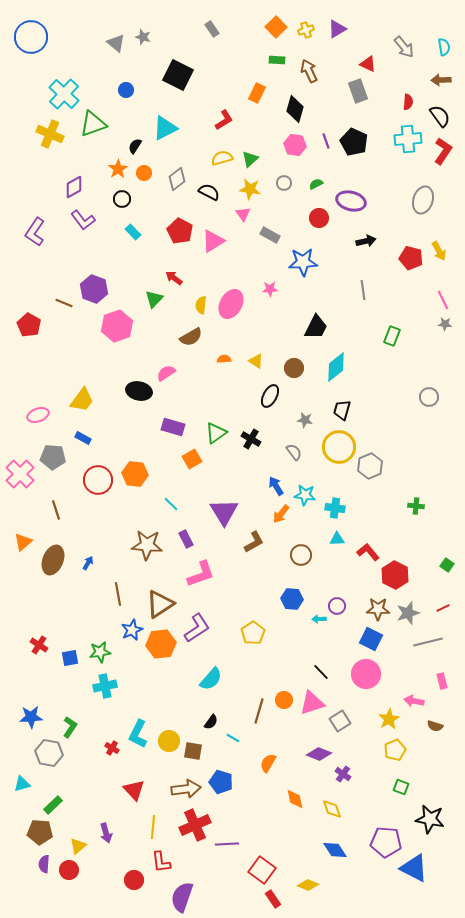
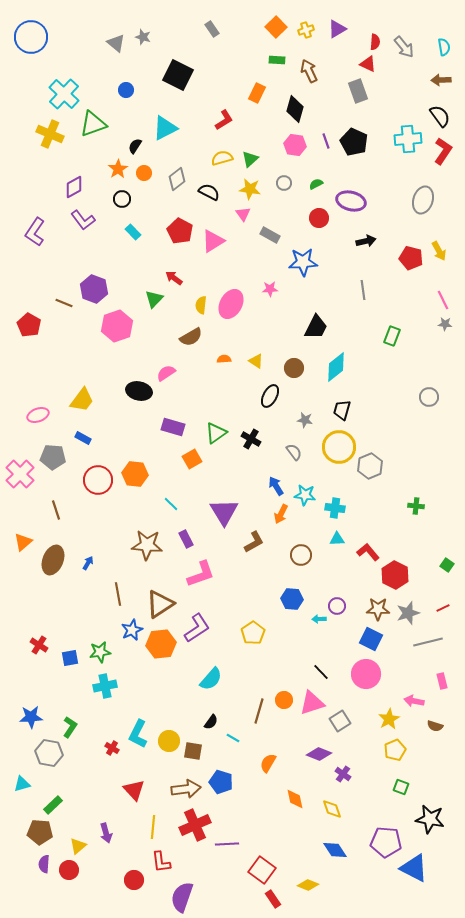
red semicircle at (408, 102): moved 33 px left, 60 px up
orange arrow at (281, 514): rotated 12 degrees counterclockwise
